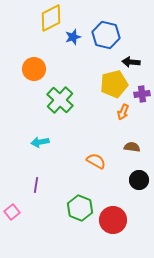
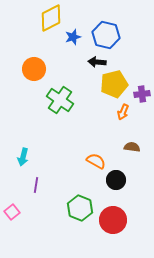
black arrow: moved 34 px left
green cross: rotated 8 degrees counterclockwise
cyan arrow: moved 17 px left, 15 px down; rotated 66 degrees counterclockwise
black circle: moved 23 px left
